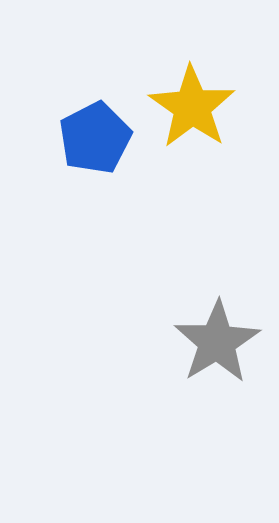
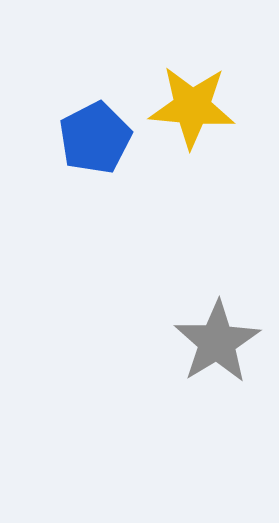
yellow star: rotated 30 degrees counterclockwise
